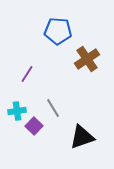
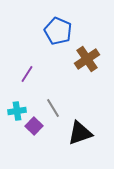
blue pentagon: rotated 20 degrees clockwise
black triangle: moved 2 px left, 4 px up
